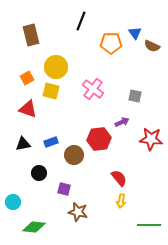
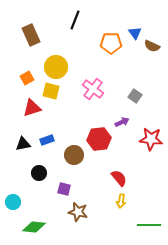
black line: moved 6 px left, 1 px up
brown rectangle: rotated 10 degrees counterclockwise
gray square: rotated 24 degrees clockwise
red triangle: moved 4 px right, 1 px up; rotated 36 degrees counterclockwise
blue rectangle: moved 4 px left, 2 px up
